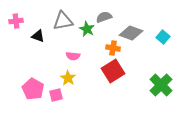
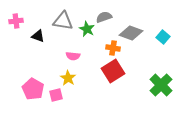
gray triangle: rotated 20 degrees clockwise
